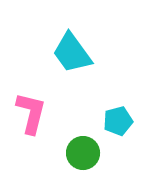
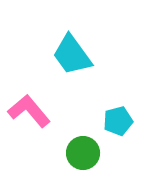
cyan trapezoid: moved 2 px down
pink L-shape: moved 2 px left, 2 px up; rotated 54 degrees counterclockwise
